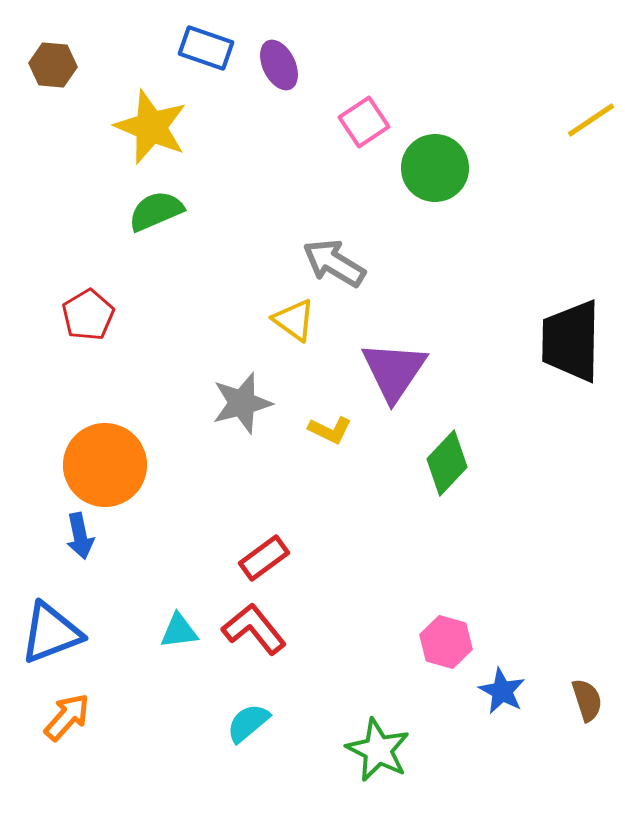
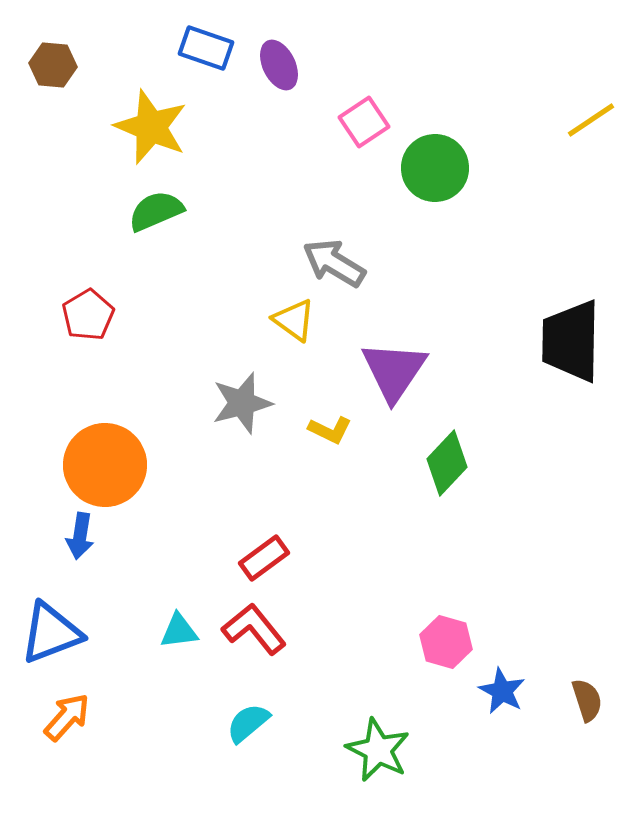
blue arrow: rotated 21 degrees clockwise
